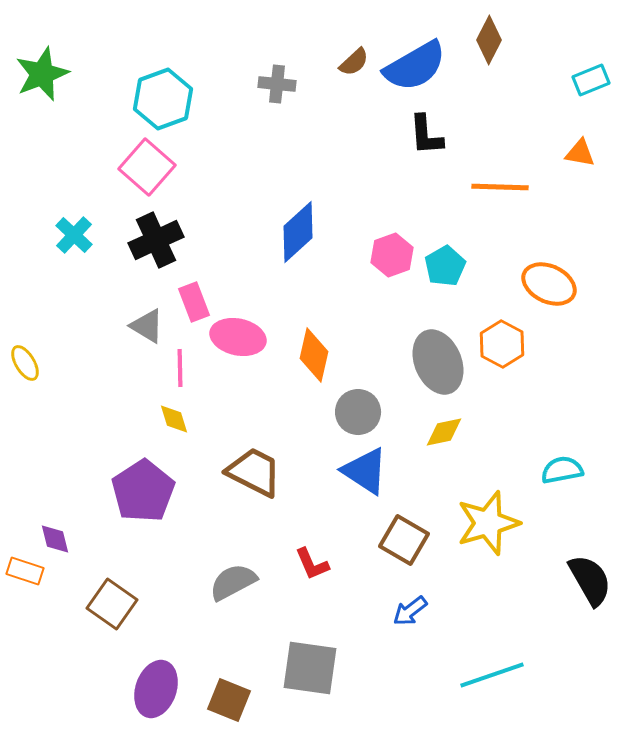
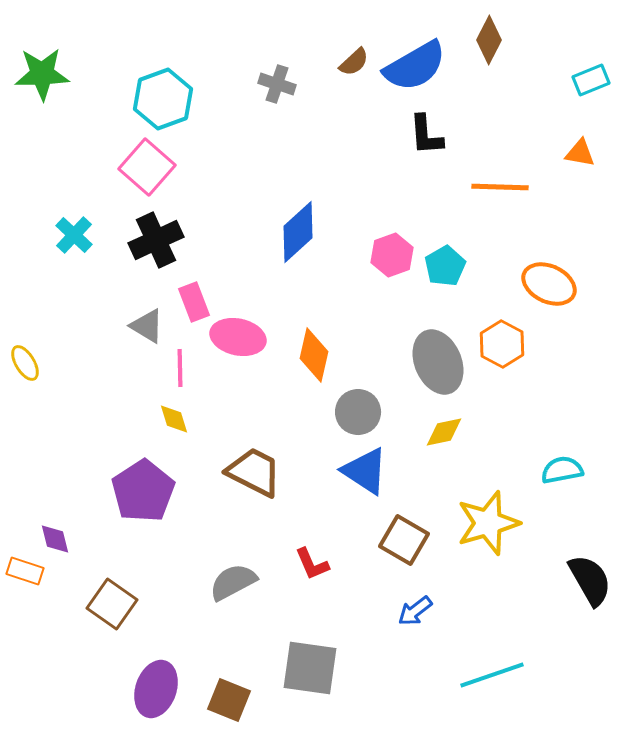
green star at (42, 74): rotated 20 degrees clockwise
gray cross at (277, 84): rotated 12 degrees clockwise
blue arrow at (410, 611): moved 5 px right
